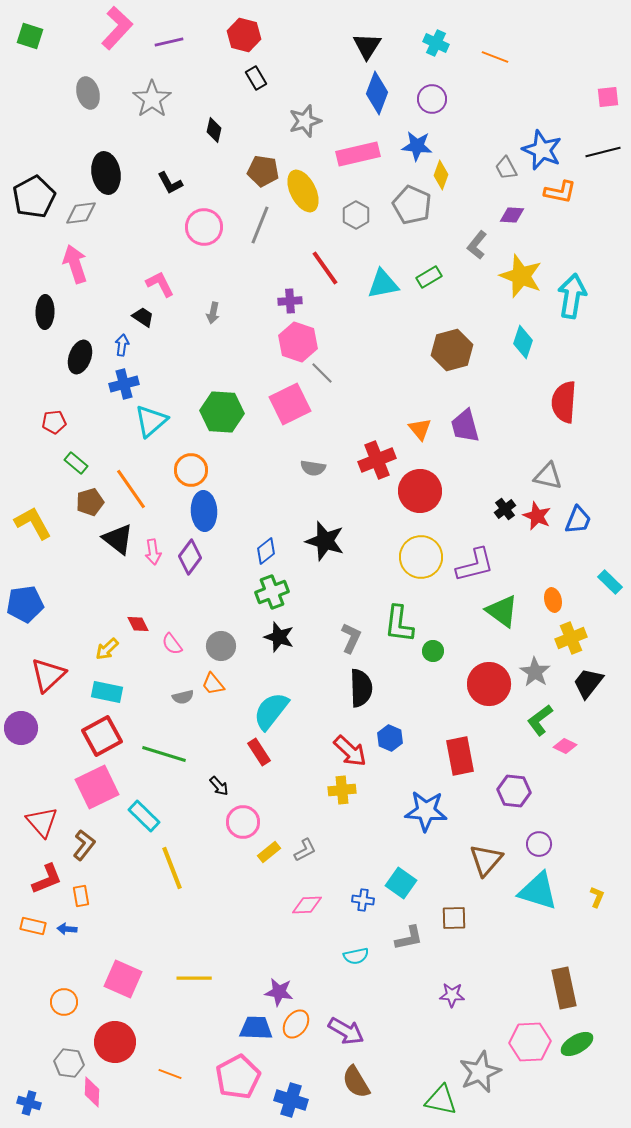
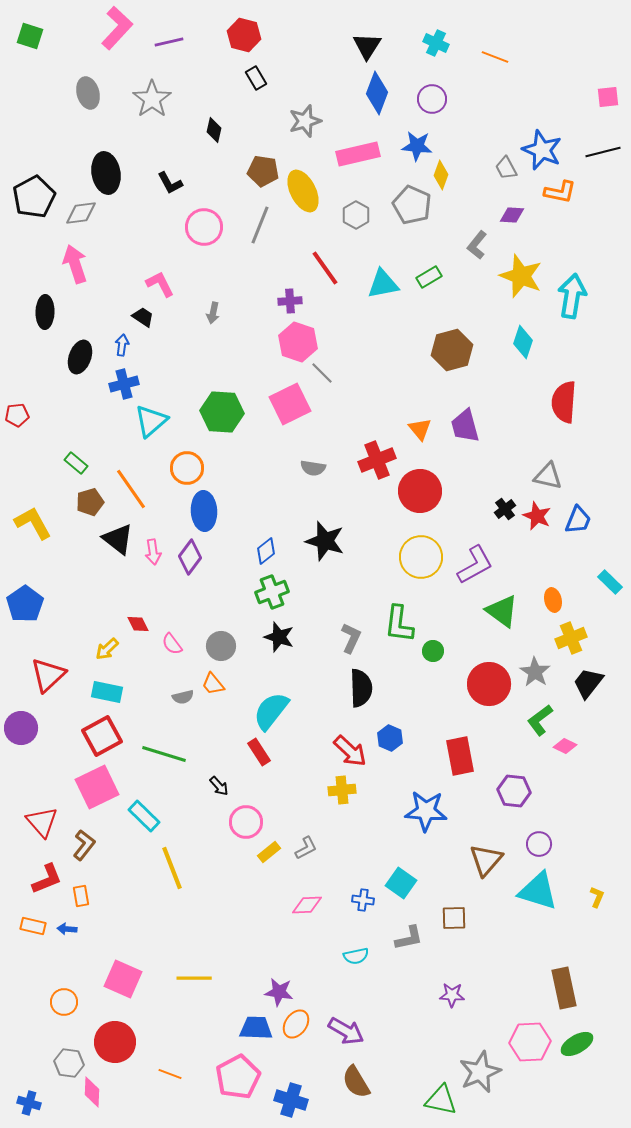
red pentagon at (54, 422): moved 37 px left, 7 px up
orange circle at (191, 470): moved 4 px left, 2 px up
purple L-shape at (475, 565): rotated 15 degrees counterclockwise
blue pentagon at (25, 604): rotated 27 degrees counterclockwise
pink circle at (243, 822): moved 3 px right
gray L-shape at (305, 850): moved 1 px right, 2 px up
